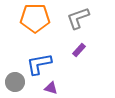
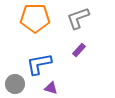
gray circle: moved 2 px down
